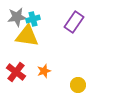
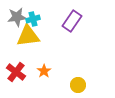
purple rectangle: moved 2 px left, 1 px up
yellow triangle: moved 1 px right; rotated 15 degrees counterclockwise
orange star: rotated 16 degrees counterclockwise
